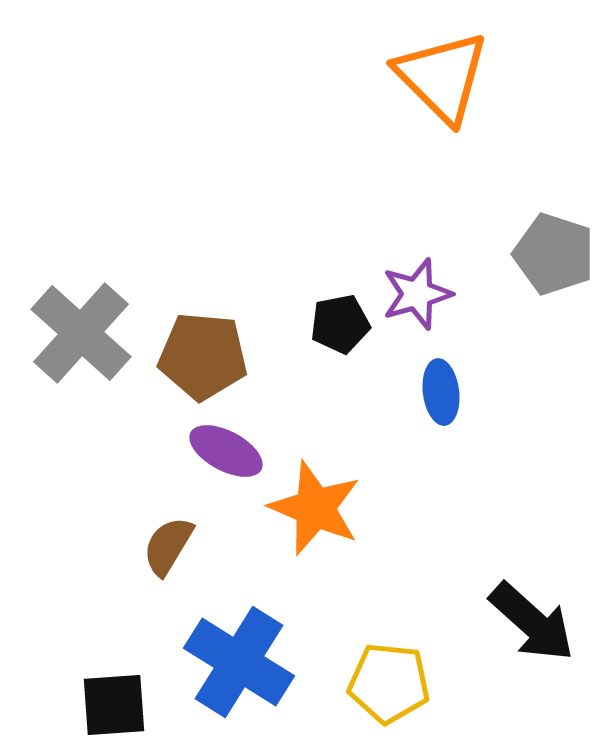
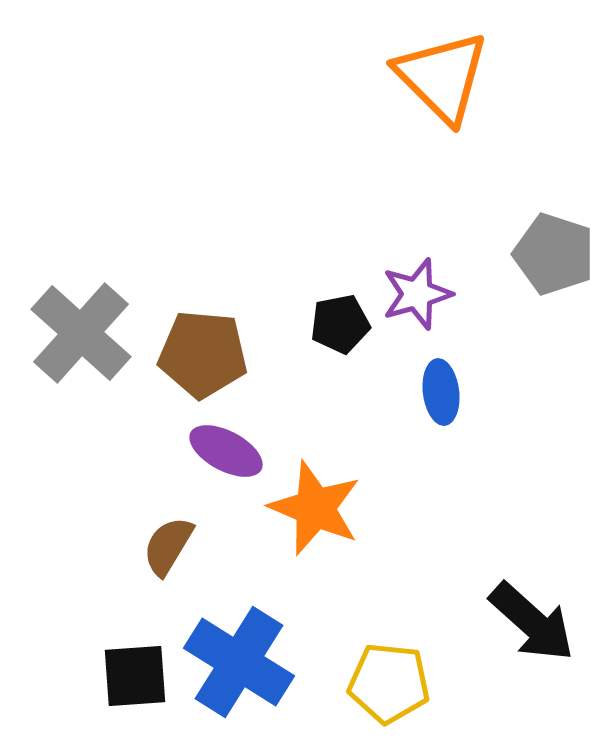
brown pentagon: moved 2 px up
black square: moved 21 px right, 29 px up
